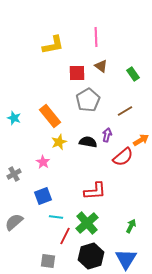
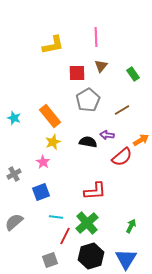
brown triangle: rotated 32 degrees clockwise
brown line: moved 3 px left, 1 px up
purple arrow: rotated 96 degrees counterclockwise
yellow star: moved 6 px left
red semicircle: moved 1 px left
blue square: moved 2 px left, 4 px up
gray square: moved 2 px right, 1 px up; rotated 28 degrees counterclockwise
